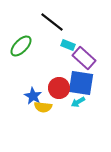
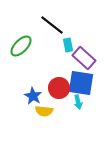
black line: moved 3 px down
cyan rectangle: rotated 56 degrees clockwise
cyan arrow: rotated 72 degrees counterclockwise
yellow semicircle: moved 1 px right, 4 px down
